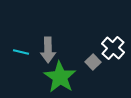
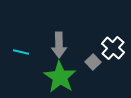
gray arrow: moved 11 px right, 5 px up
